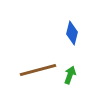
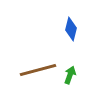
blue diamond: moved 1 px left, 4 px up
